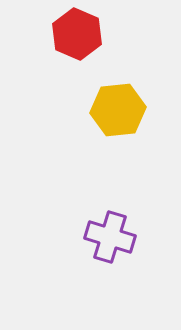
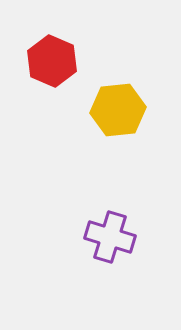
red hexagon: moved 25 px left, 27 px down
